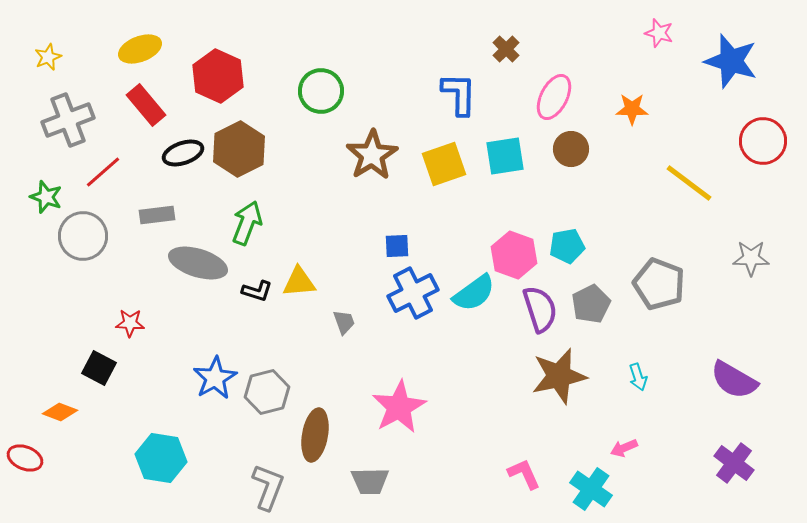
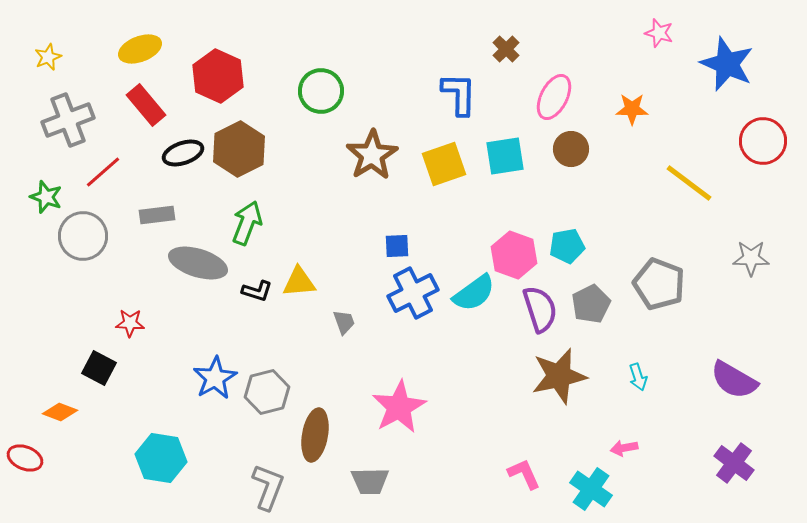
blue star at (731, 61): moved 4 px left, 3 px down; rotated 6 degrees clockwise
pink arrow at (624, 448): rotated 12 degrees clockwise
